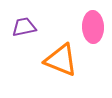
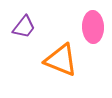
purple trapezoid: rotated 140 degrees clockwise
